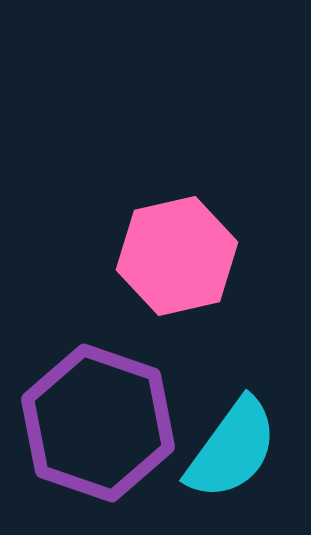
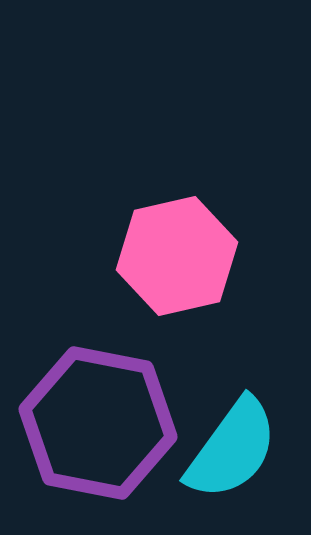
purple hexagon: rotated 8 degrees counterclockwise
